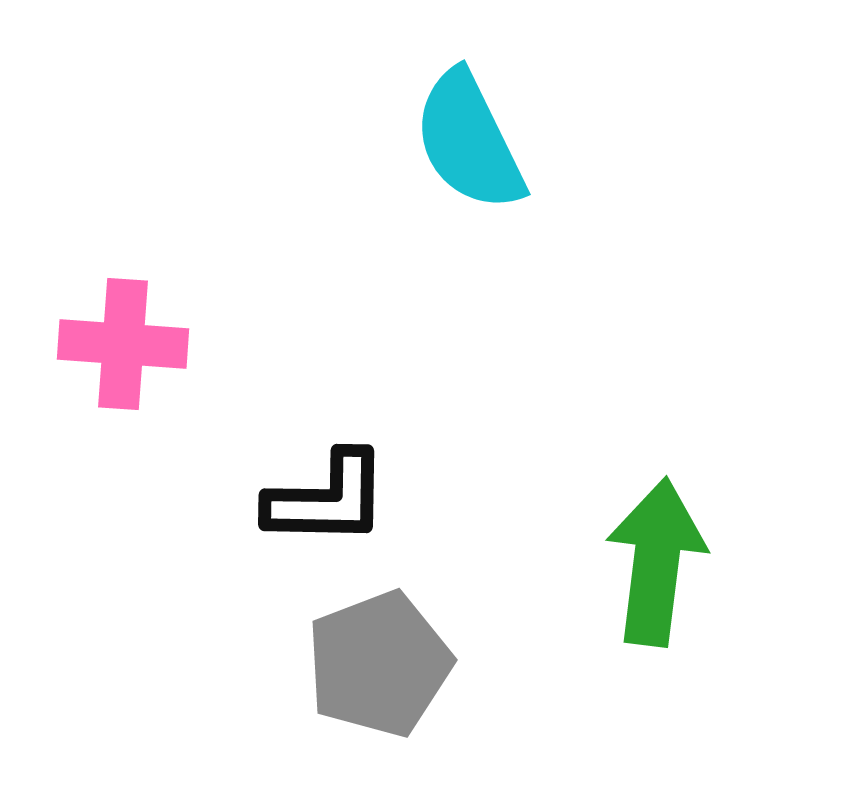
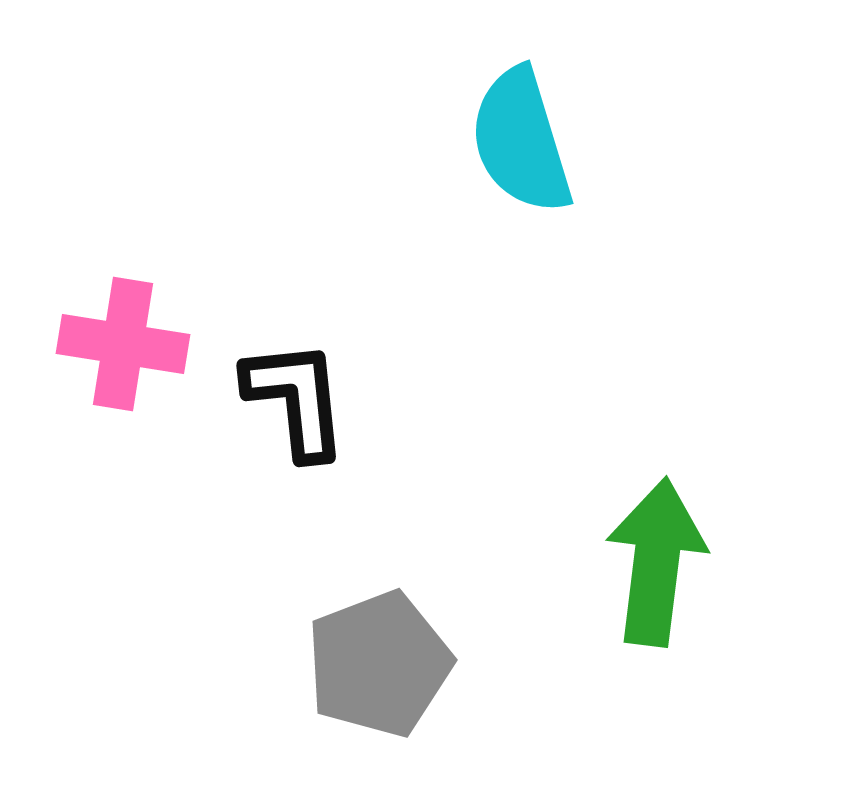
cyan semicircle: moved 52 px right; rotated 9 degrees clockwise
pink cross: rotated 5 degrees clockwise
black L-shape: moved 31 px left, 100 px up; rotated 97 degrees counterclockwise
